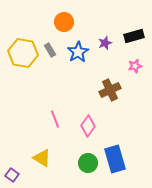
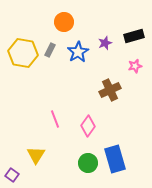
gray rectangle: rotated 56 degrees clockwise
yellow triangle: moved 6 px left, 3 px up; rotated 30 degrees clockwise
